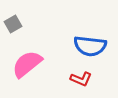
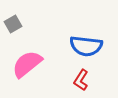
blue semicircle: moved 4 px left
red L-shape: moved 1 px down; rotated 100 degrees clockwise
